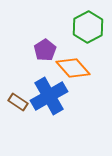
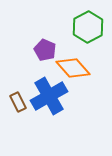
purple pentagon: rotated 15 degrees counterclockwise
brown rectangle: rotated 30 degrees clockwise
